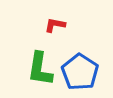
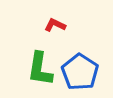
red L-shape: rotated 15 degrees clockwise
